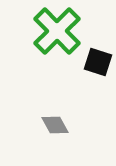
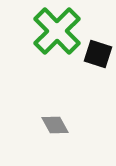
black square: moved 8 px up
